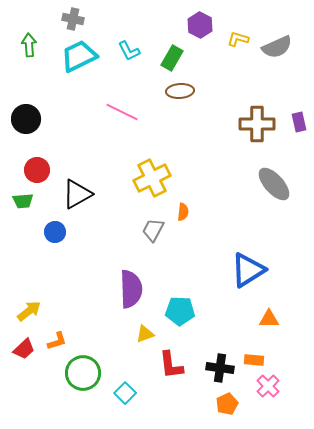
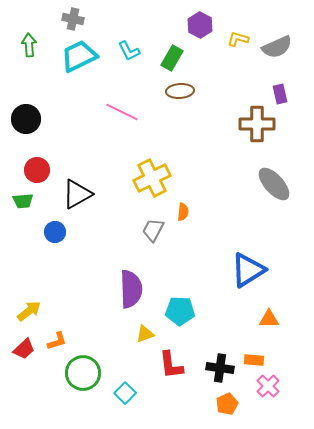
purple rectangle: moved 19 px left, 28 px up
